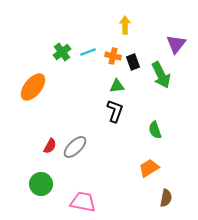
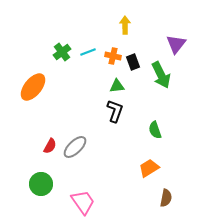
pink trapezoid: rotated 44 degrees clockwise
